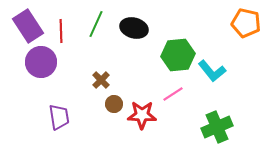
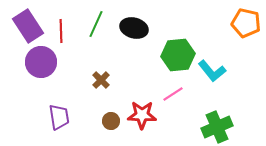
brown circle: moved 3 px left, 17 px down
